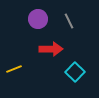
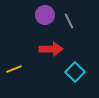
purple circle: moved 7 px right, 4 px up
